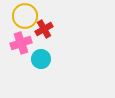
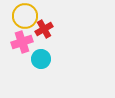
pink cross: moved 1 px right, 1 px up
